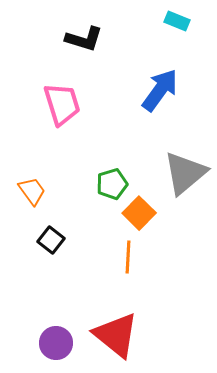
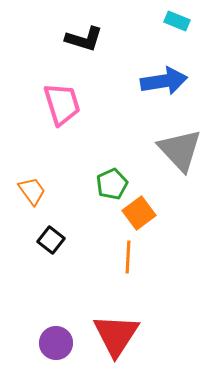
blue arrow: moved 4 px right, 9 px up; rotated 45 degrees clockwise
gray triangle: moved 5 px left, 23 px up; rotated 33 degrees counterclockwise
green pentagon: rotated 8 degrees counterclockwise
orange square: rotated 8 degrees clockwise
red triangle: rotated 24 degrees clockwise
